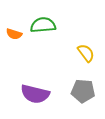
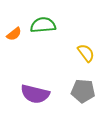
orange semicircle: rotated 56 degrees counterclockwise
